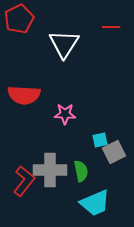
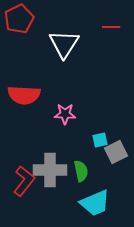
gray square: moved 2 px right
